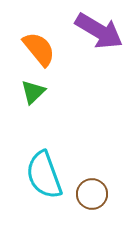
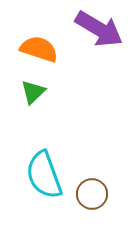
purple arrow: moved 2 px up
orange semicircle: rotated 33 degrees counterclockwise
